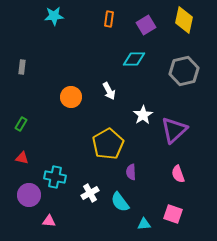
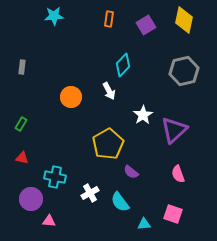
cyan diamond: moved 11 px left, 6 px down; rotated 45 degrees counterclockwise
purple semicircle: rotated 49 degrees counterclockwise
purple circle: moved 2 px right, 4 px down
